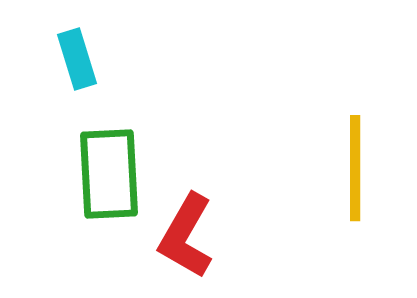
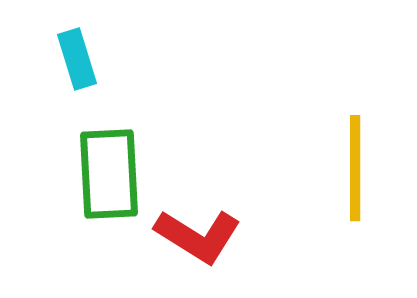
red L-shape: moved 12 px right; rotated 88 degrees counterclockwise
